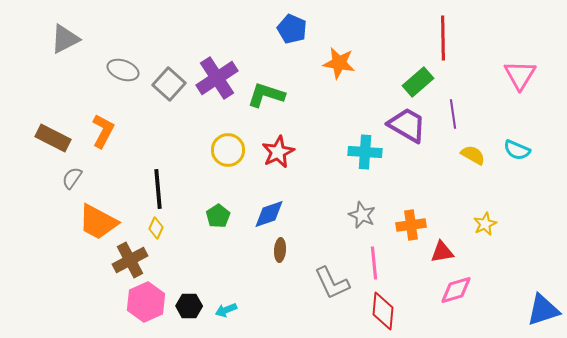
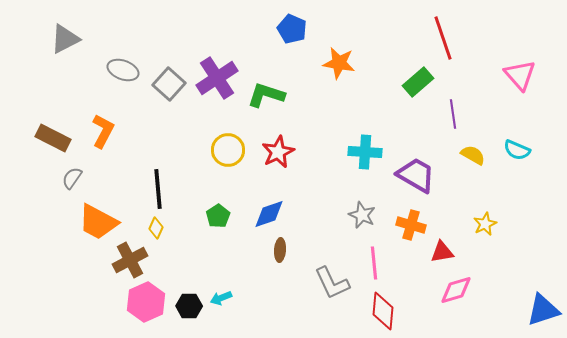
red line: rotated 18 degrees counterclockwise
pink triangle: rotated 12 degrees counterclockwise
purple trapezoid: moved 9 px right, 50 px down
orange cross: rotated 24 degrees clockwise
cyan arrow: moved 5 px left, 12 px up
